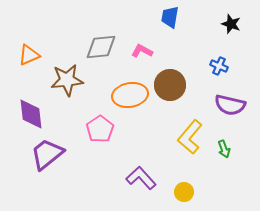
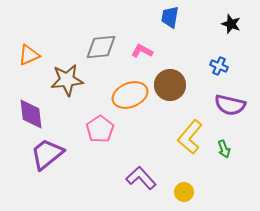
orange ellipse: rotated 12 degrees counterclockwise
